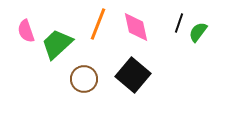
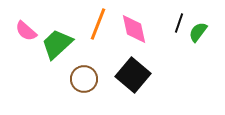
pink diamond: moved 2 px left, 2 px down
pink semicircle: rotated 30 degrees counterclockwise
